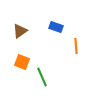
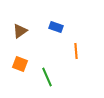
orange line: moved 5 px down
orange square: moved 2 px left, 2 px down
green line: moved 5 px right
